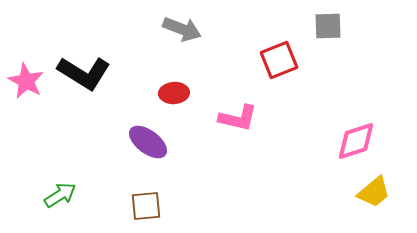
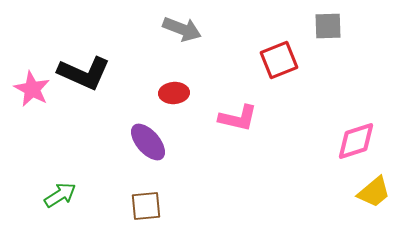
black L-shape: rotated 8 degrees counterclockwise
pink star: moved 6 px right, 8 px down
purple ellipse: rotated 12 degrees clockwise
